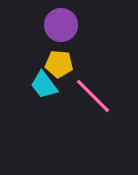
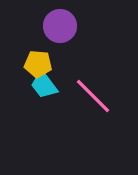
purple circle: moved 1 px left, 1 px down
yellow pentagon: moved 21 px left
